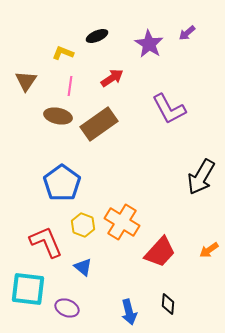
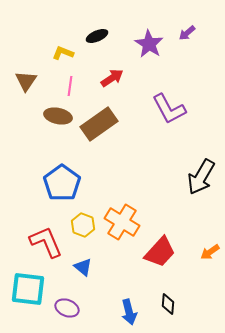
orange arrow: moved 1 px right, 2 px down
